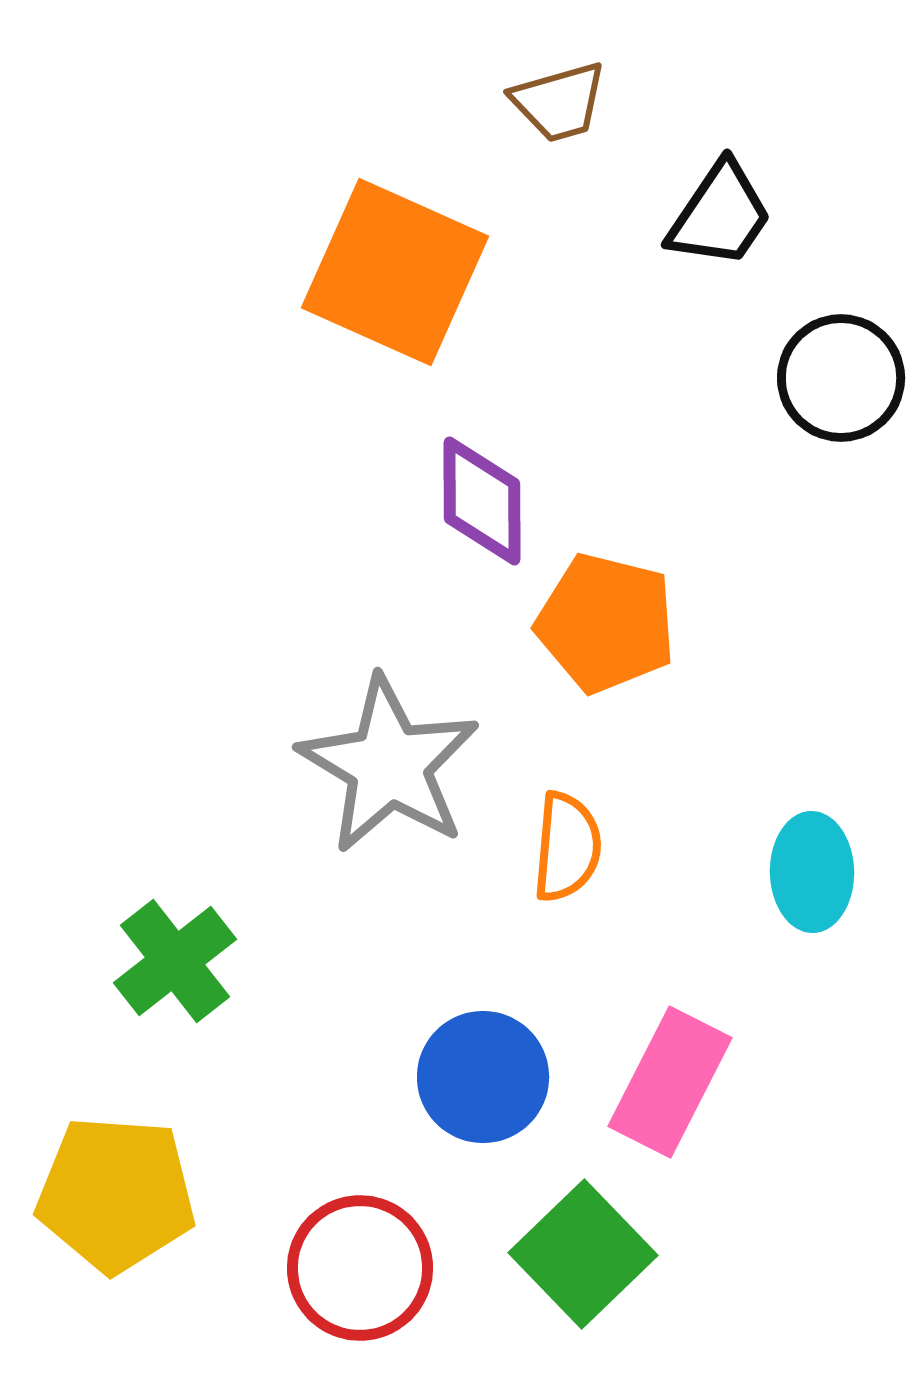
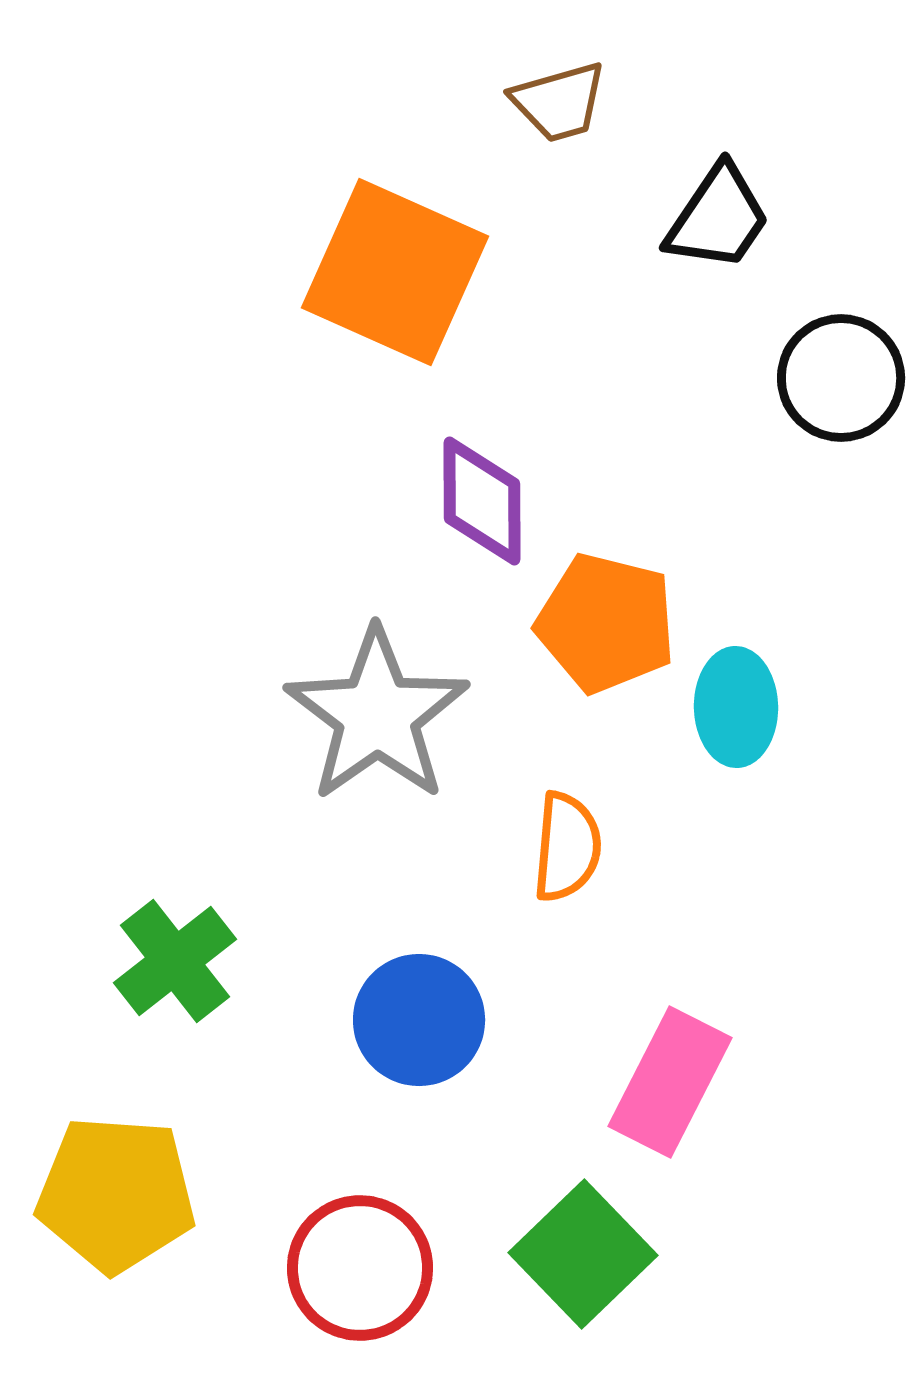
black trapezoid: moved 2 px left, 3 px down
gray star: moved 12 px left, 50 px up; rotated 6 degrees clockwise
cyan ellipse: moved 76 px left, 165 px up
blue circle: moved 64 px left, 57 px up
